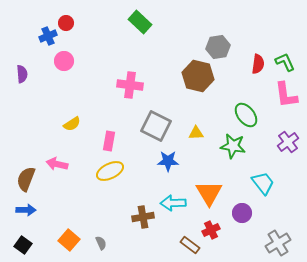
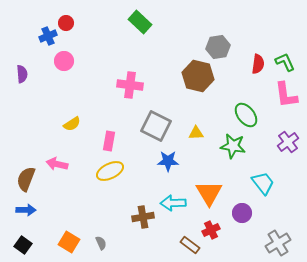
orange square: moved 2 px down; rotated 10 degrees counterclockwise
